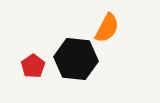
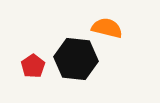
orange semicircle: rotated 104 degrees counterclockwise
